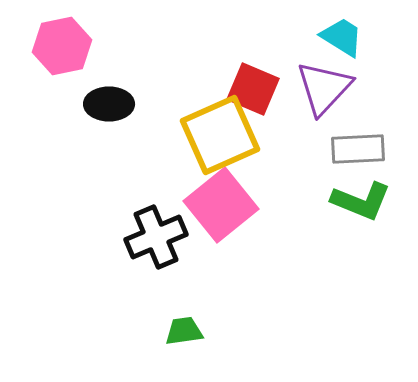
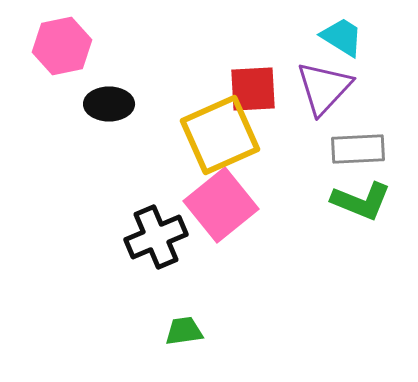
red square: rotated 26 degrees counterclockwise
